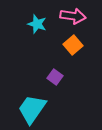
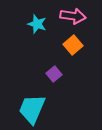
purple square: moved 1 px left, 3 px up; rotated 14 degrees clockwise
cyan trapezoid: rotated 12 degrees counterclockwise
